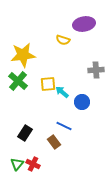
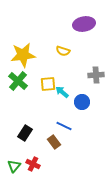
yellow semicircle: moved 11 px down
gray cross: moved 5 px down
green triangle: moved 3 px left, 2 px down
